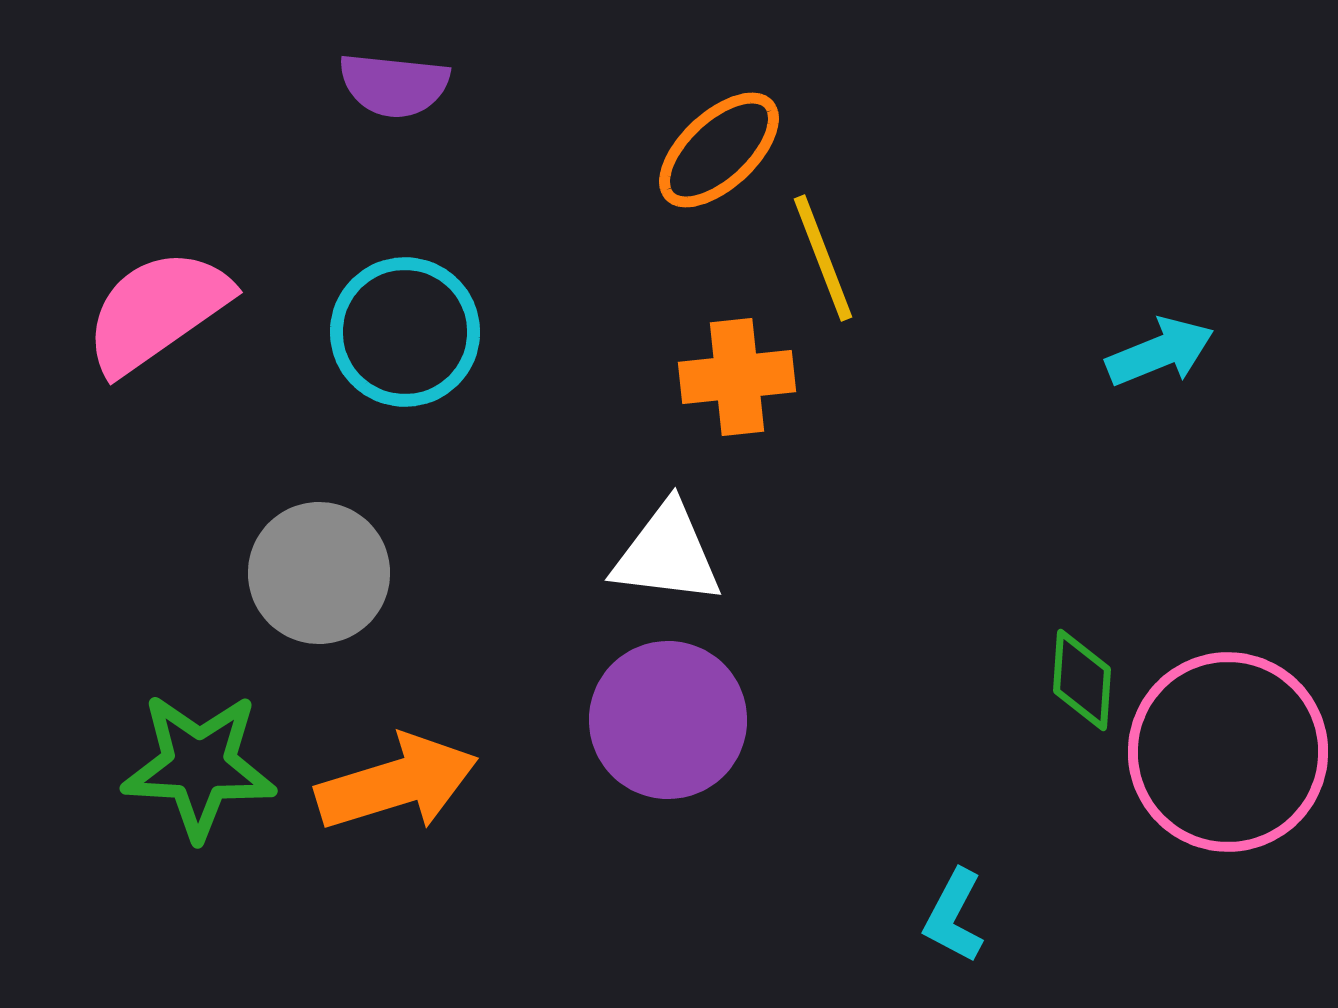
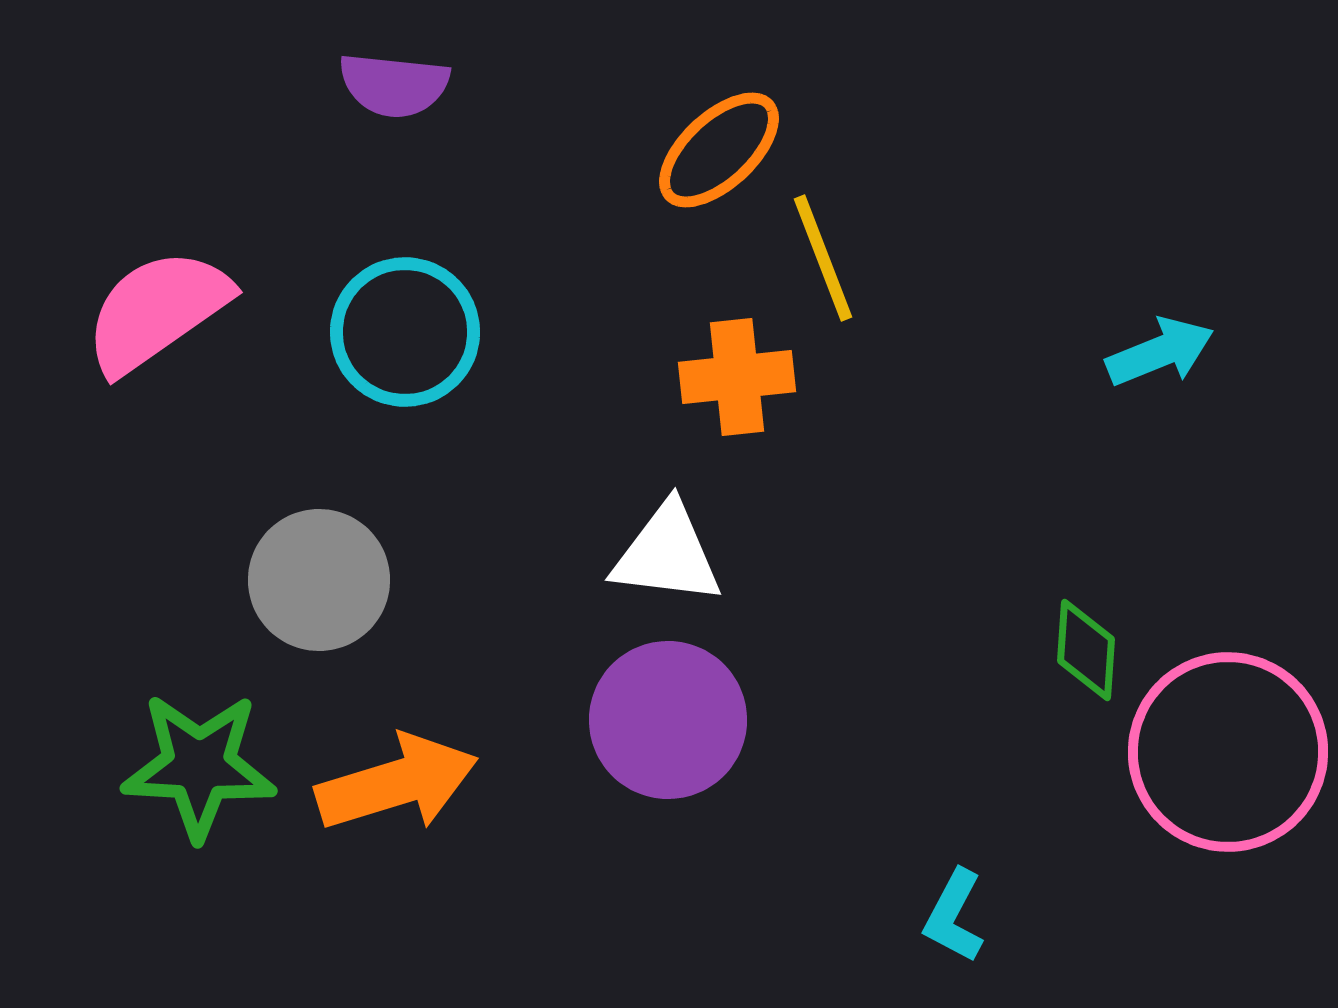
gray circle: moved 7 px down
green diamond: moved 4 px right, 30 px up
